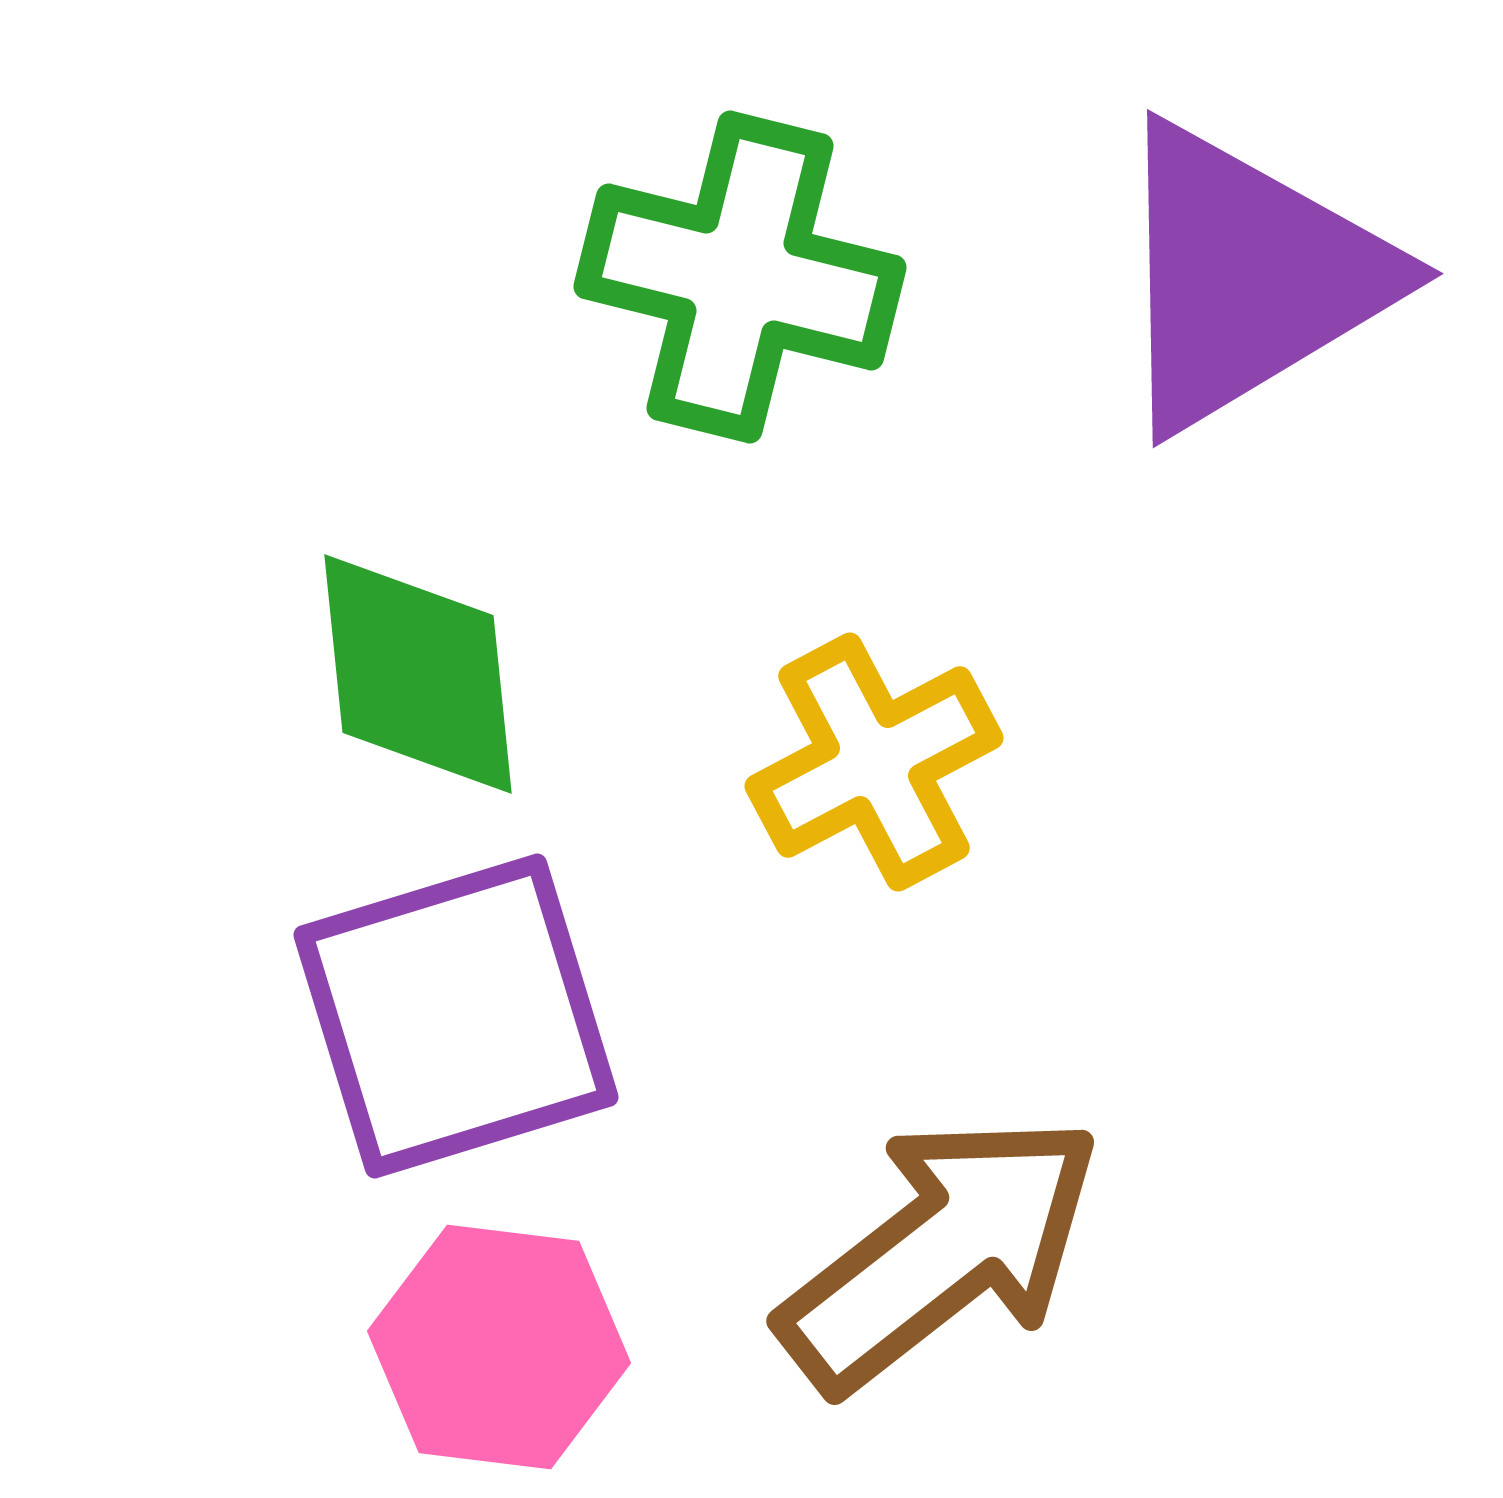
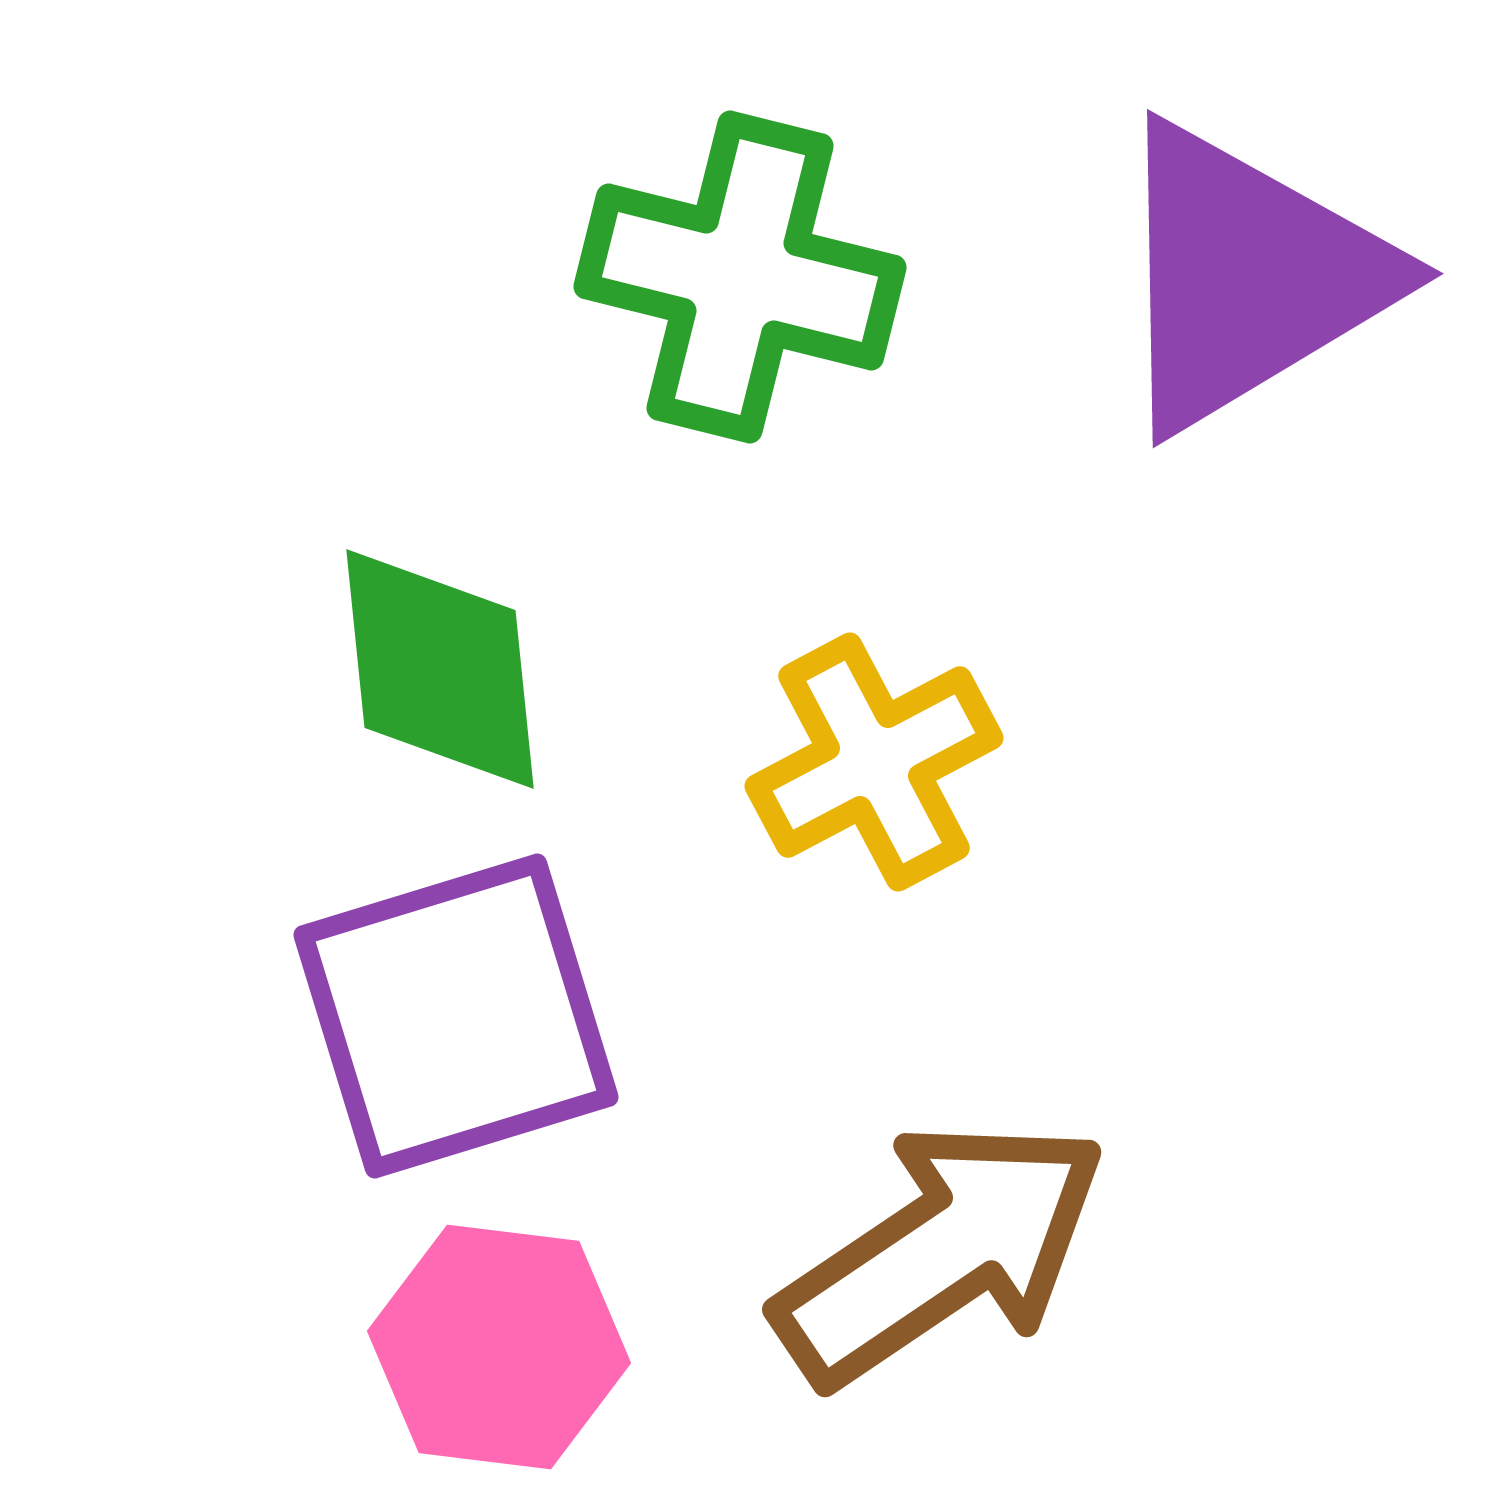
green diamond: moved 22 px right, 5 px up
brown arrow: rotated 4 degrees clockwise
